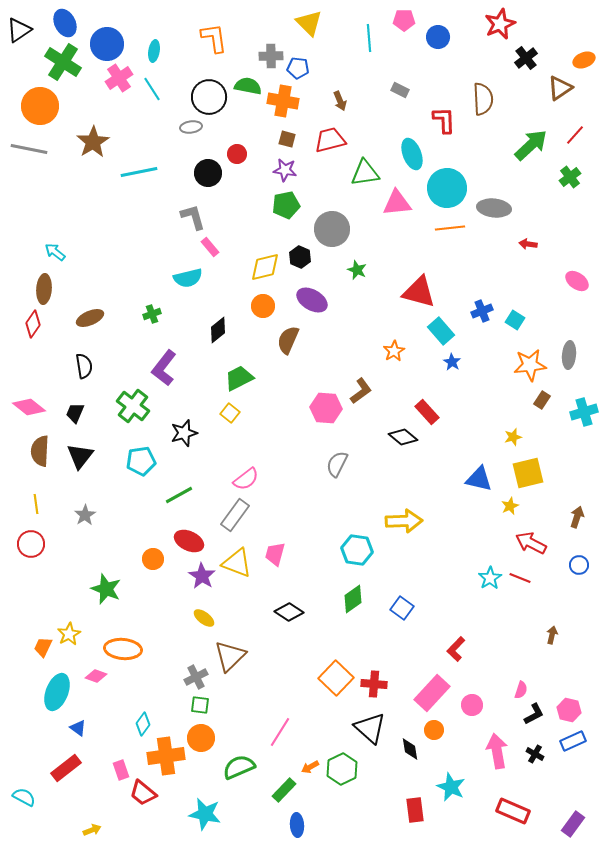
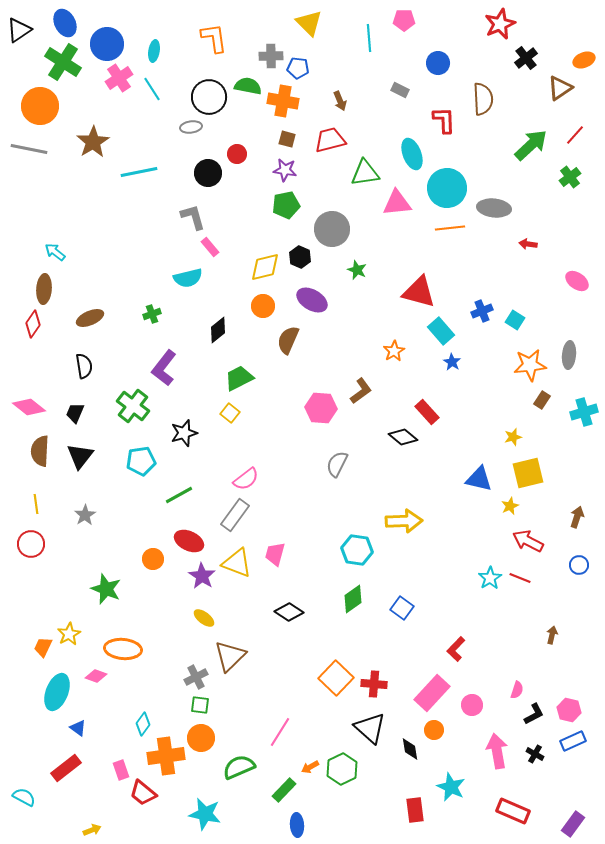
blue circle at (438, 37): moved 26 px down
pink hexagon at (326, 408): moved 5 px left
red arrow at (531, 543): moved 3 px left, 2 px up
pink semicircle at (521, 690): moved 4 px left
